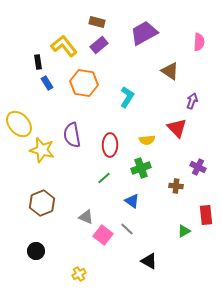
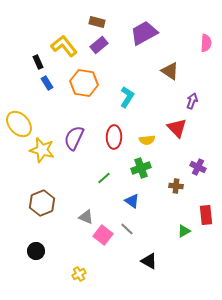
pink semicircle: moved 7 px right, 1 px down
black rectangle: rotated 16 degrees counterclockwise
purple semicircle: moved 2 px right, 3 px down; rotated 35 degrees clockwise
red ellipse: moved 4 px right, 8 px up
